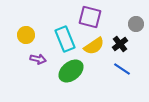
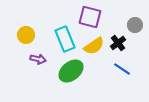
gray circle: moved 1 px left, 1 px down
black cross: moved 2 px left, 1 px up
